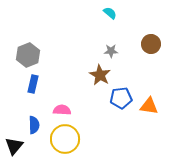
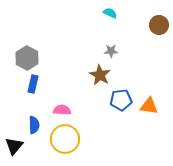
cyan semicircle: rotated 16 degrees counterclockwise
brown circle: moved 8 px right, 19 px up
gray hexagon: moved 1 px left, 3 px down; rotated 10 degrees counterclockwise
blue pentagon: moved 2 px down
